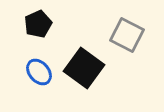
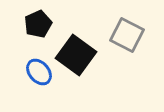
black square: moved 8 px left, 13 px up
